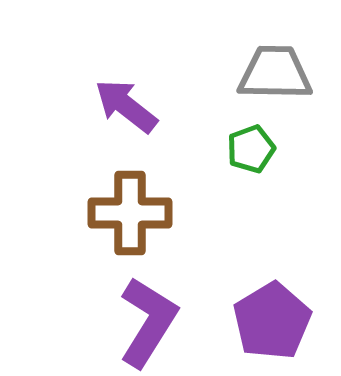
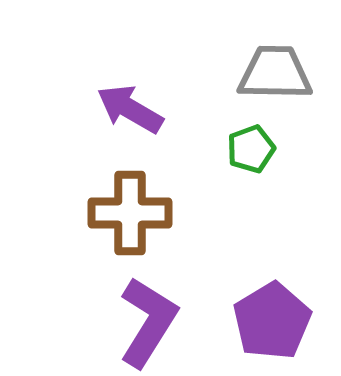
purple arrow: moved 4 px right, 3 px down; rotated 8 degrees counterclockwise
